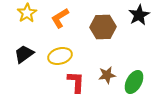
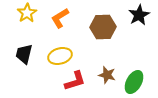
black trapezoid: rotated 40 degrees counterclockwise
brown star: rotated 24 degrees clockwise
red L-shape: moved 1 px left, 1 px up; rotated 70 degrees clockwise
